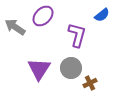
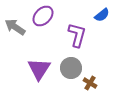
brown cross: rotated 32 degrees counterclockwise
